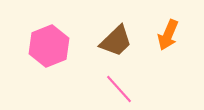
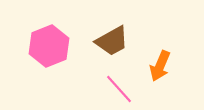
orange arrow: moved 8 px left, 31 px down
brown trapezoid: moved 4 px left; rotated 15 degrees clockwise
